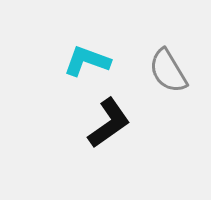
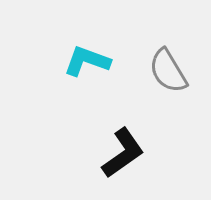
black L-shape: moved 14 px right, 30 px down
